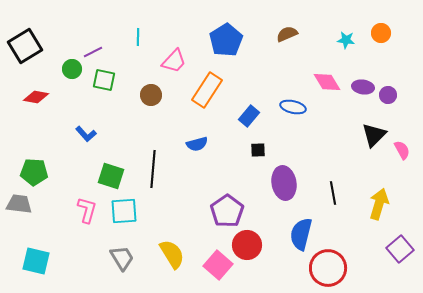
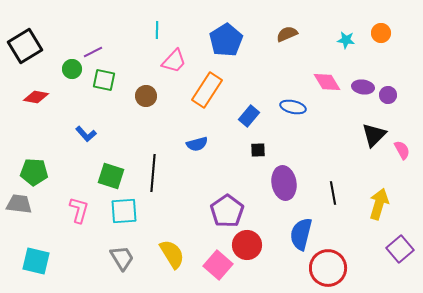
cyan line at (138, 37): moved 19 px right, 7 px up
brown circle at (151, 95): moved 5 px left, 1 px down
black line at (153, 169): moved 4 px down
pink L-shape at (87, 210): moved 8 px left
